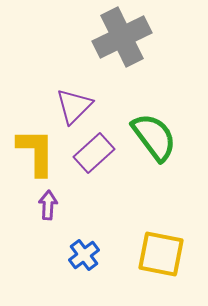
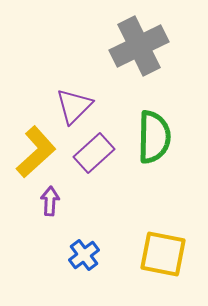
gray cross: moved 17 px right, 9 px down
green semicircle: rotated 38 degrees clockwise
yellow L-shape: rotated 48 degrees clockwise
purple arrow: moved 2 px right, 4 px up
yellow square: moved 2 px right
